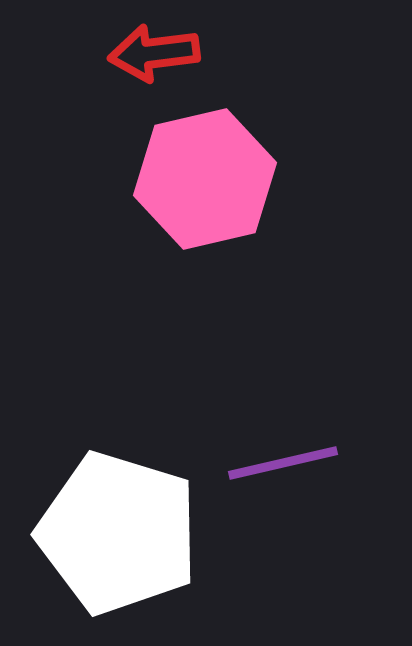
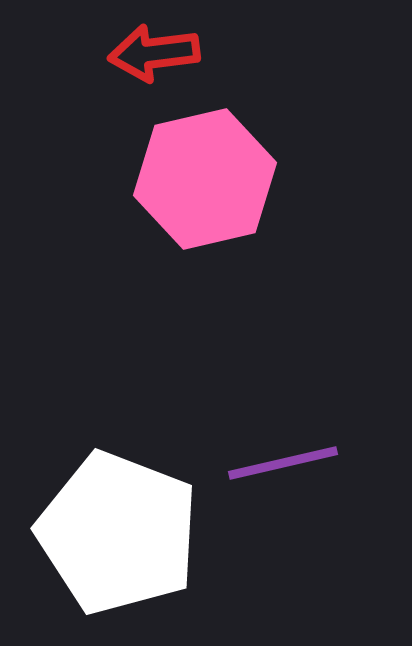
white pentagon: rotated 4 degrees clockwise
